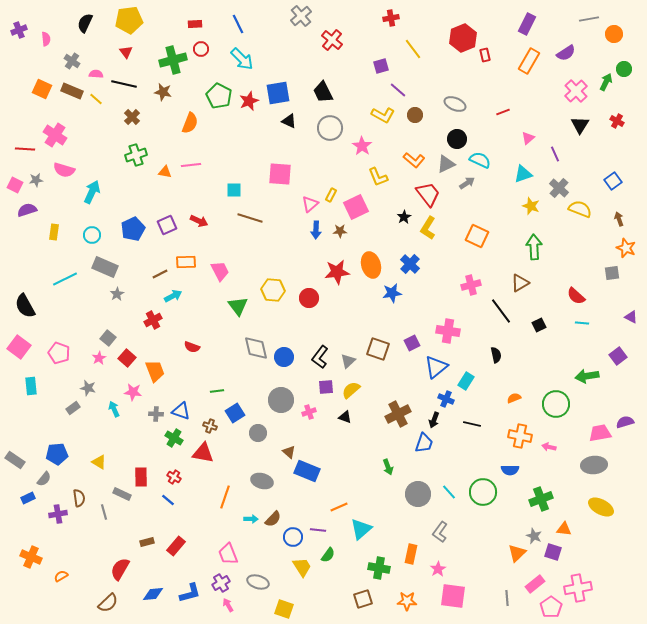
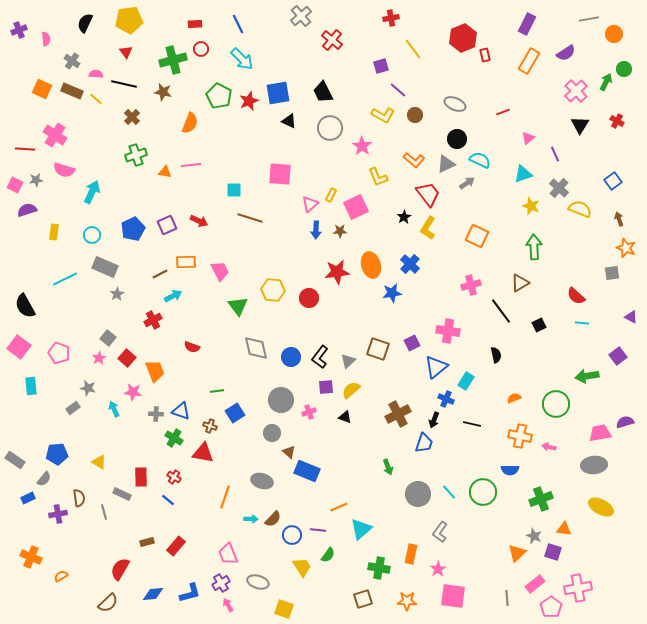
blue circle at (284, 357): moved 7 px right
gray circle at (258, 433): moved 14 px right
blue circle at (293, 537): moved 1 px left, 2 px up
